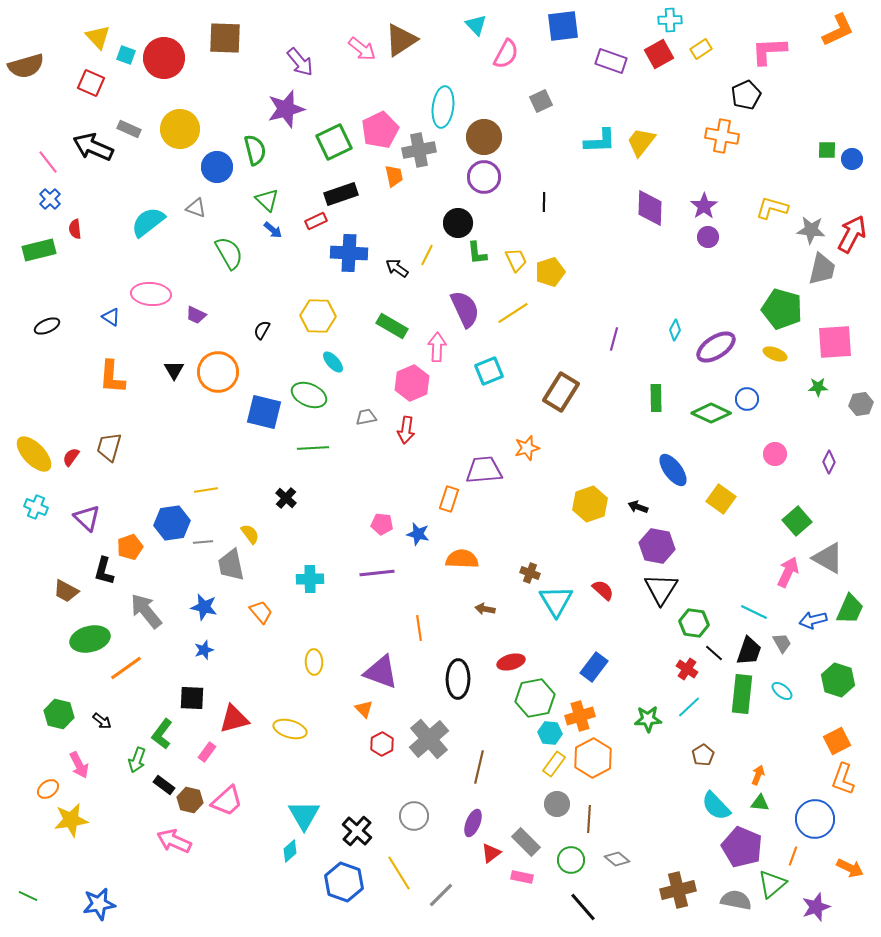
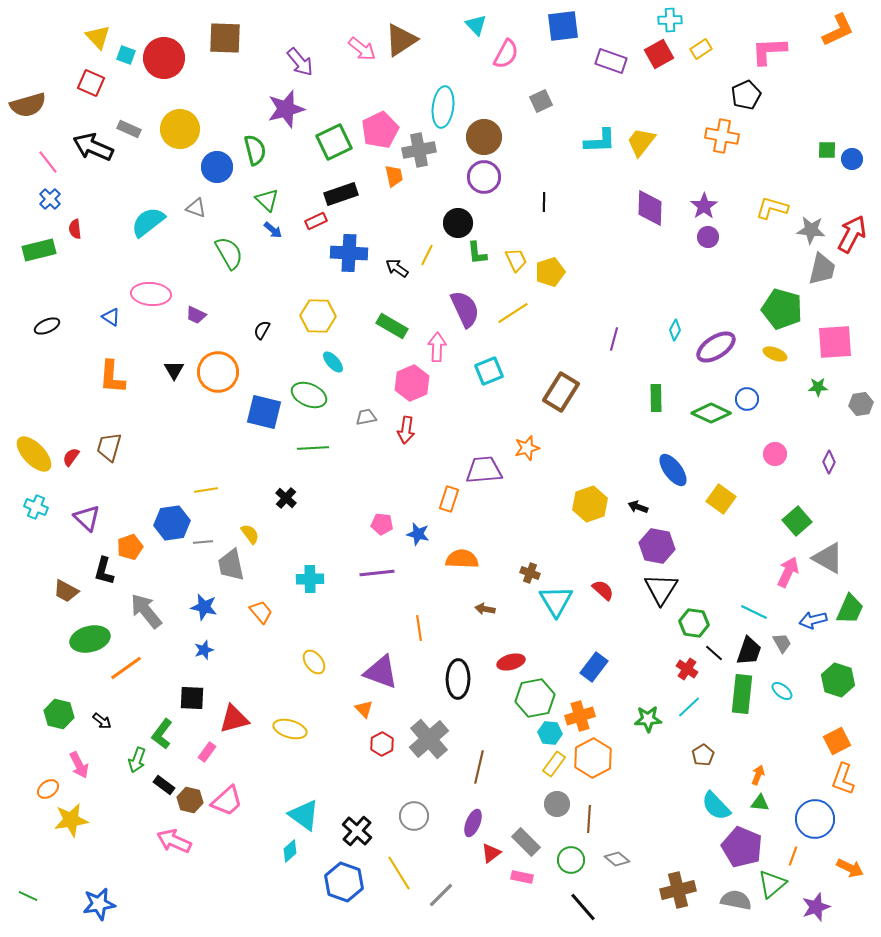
brown semicircle at (26, 66): moved 2 px right, 39 px down
yellow ellipse at (314, 662): rotated 35 degrees counterclockwise
cyan triangle at (304, 815): rotated 24 degrees counterclockwise
